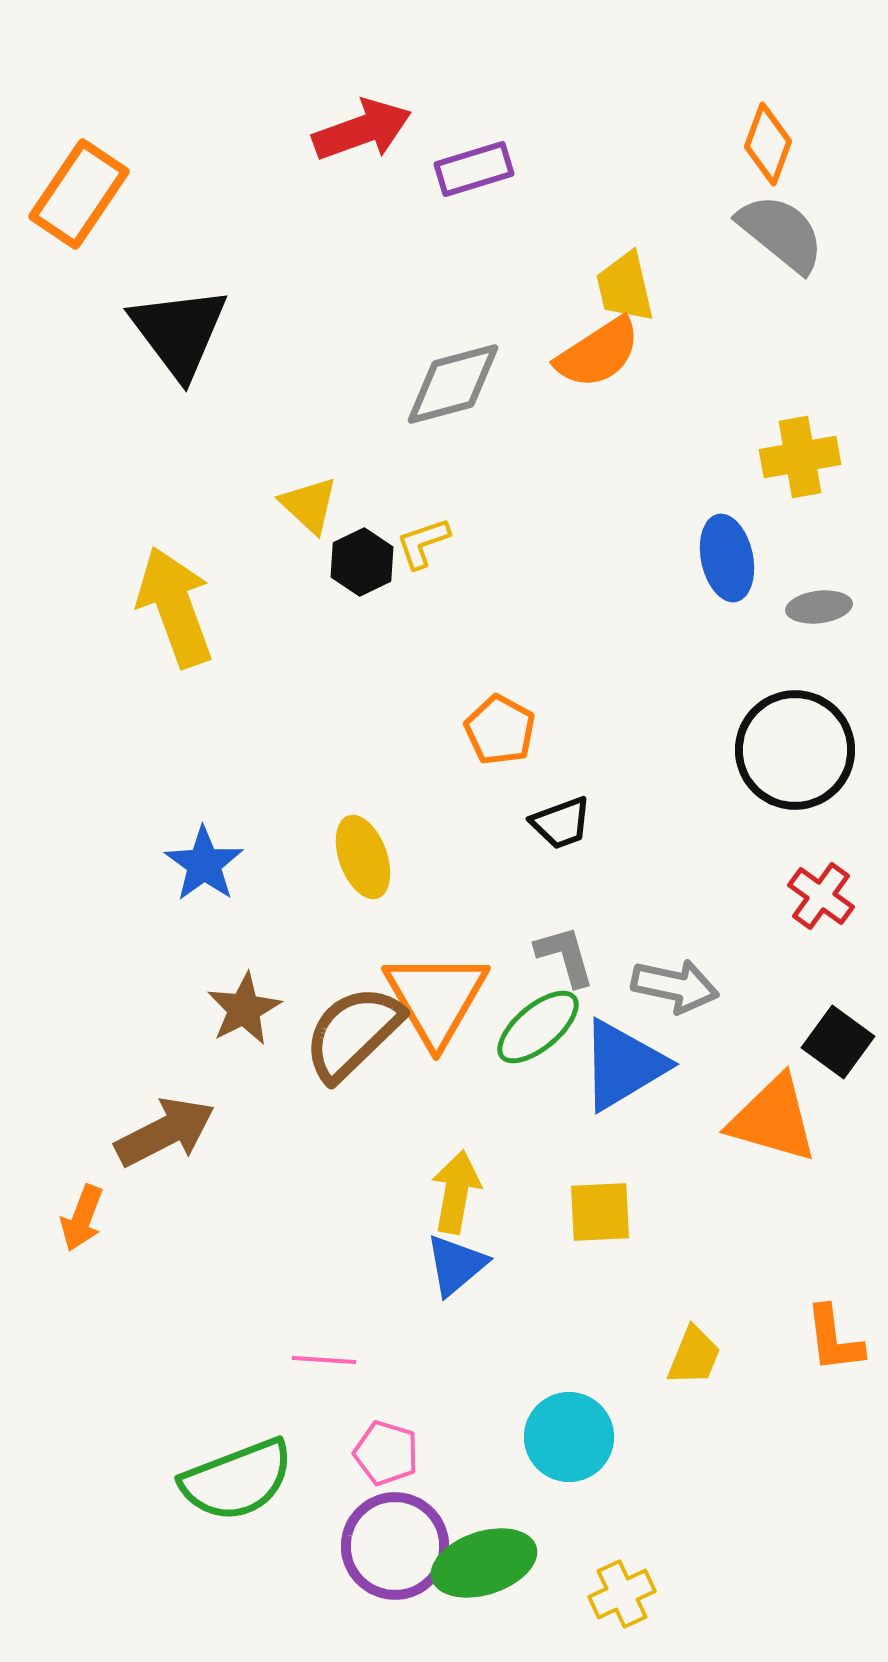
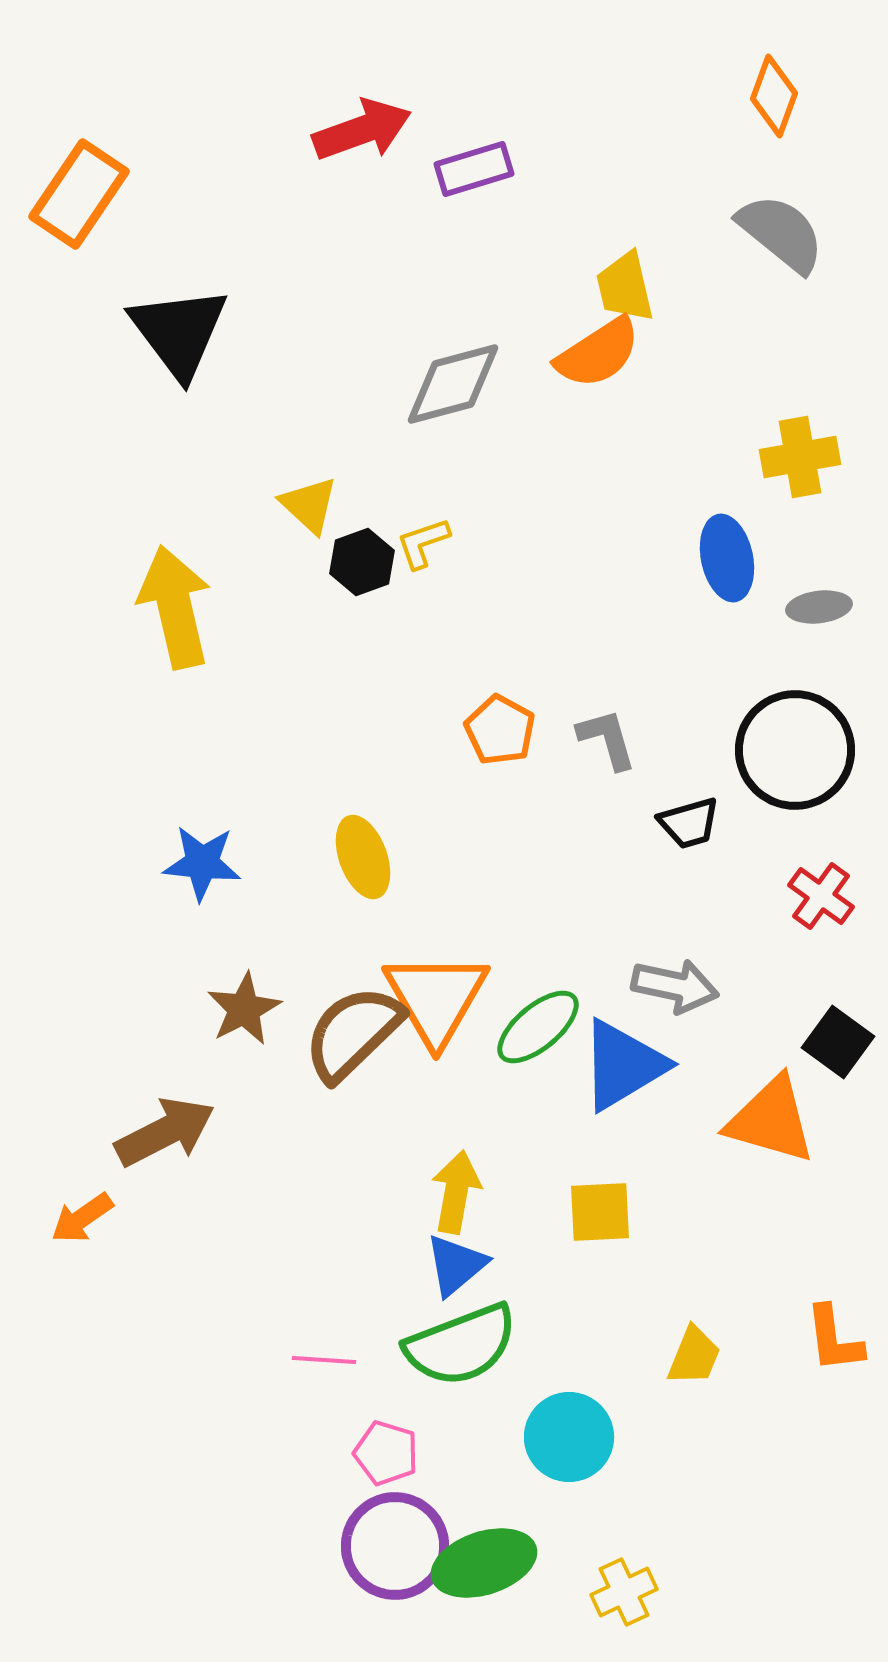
orange diamond at (768, 144): moved 6 px right, 48 px up
black hexagon at (362, 562): rotated 6 degrees clockwise
yellow arrow at (175, 607): rotated 7 degrees clockwise
black trapezoid at (561, 823): moved 128 px right; rotated 4 degrees clockwise
blue star at (204, 864): moved 2 px left, 1 px up; rotated 30 degrees counterclockwise
gray L-shape at (565, 956): moved 42 px right, 217 px up
orange triangle at (773, 1119): moved 2 px left, 1 px down
orange arrow at (82, 1218): rotated 34 degrees clockwise
green semicircle at (237, 1480): moved 224 px right, 135 px up
yellow cross at (622, 1594): moved 2 px right, 2 px up
